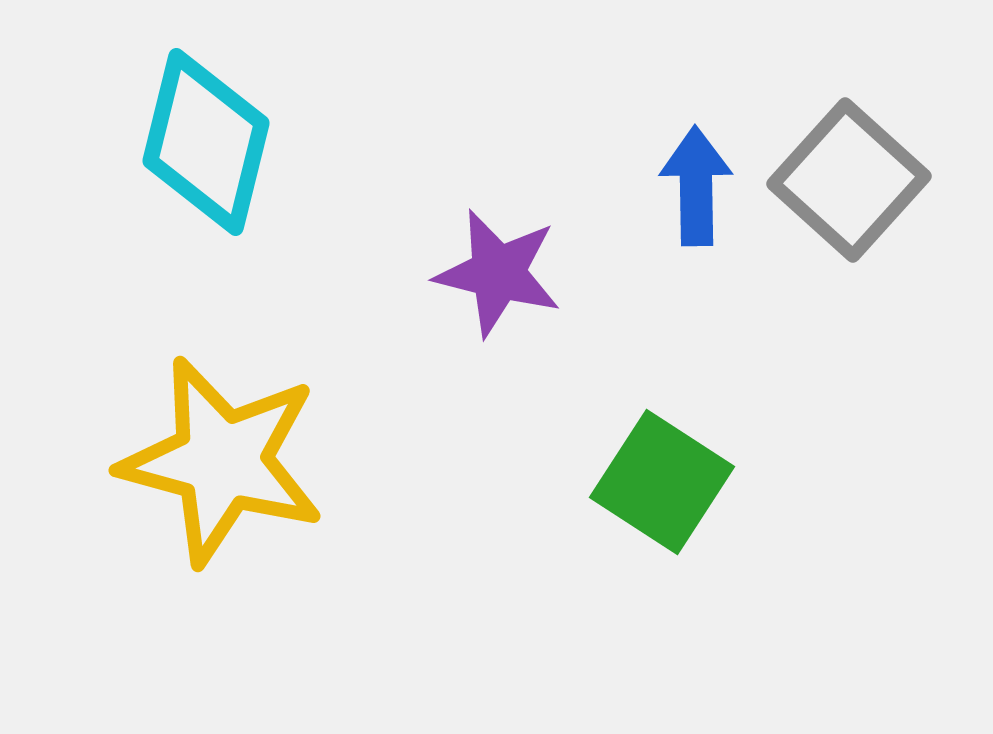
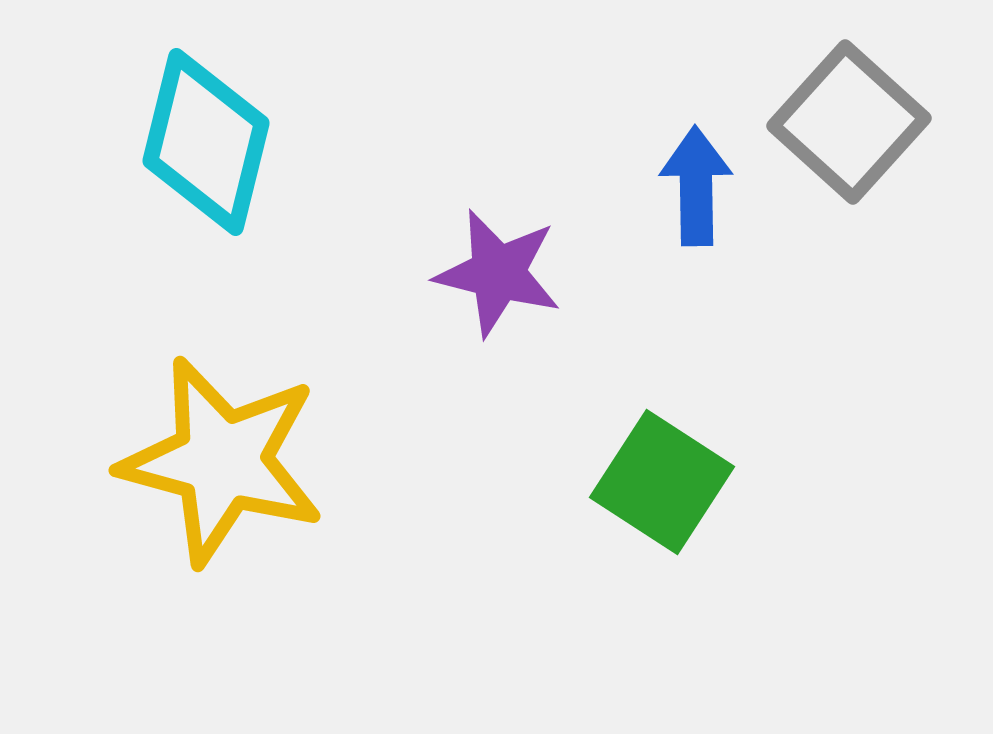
gray square: moved 58 px up
